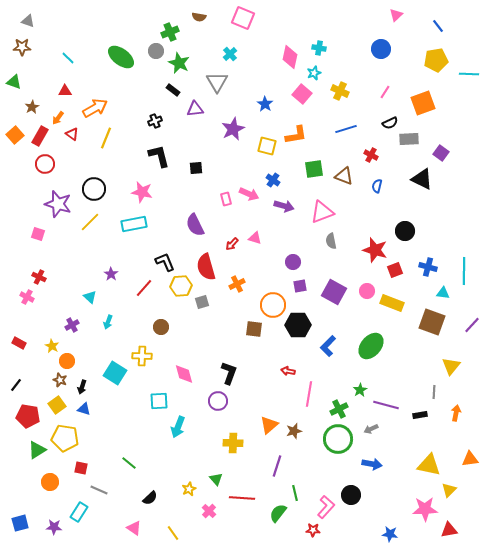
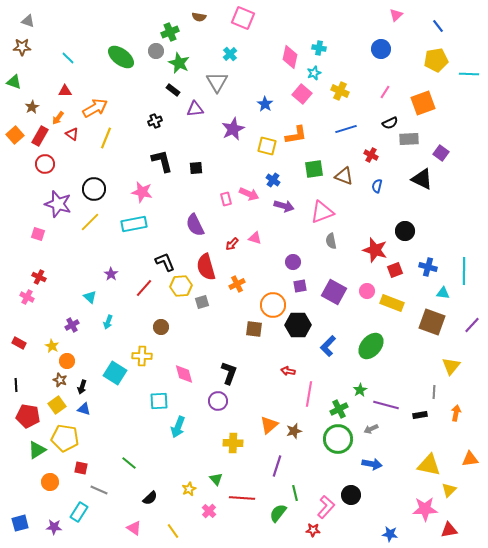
black L-shape at (159, 156): moved 3 px right, 5 px down
black line at (16, 385): rotated 40 degrees counterclockwise
yellow line at (173, 533): moved 2 px up
